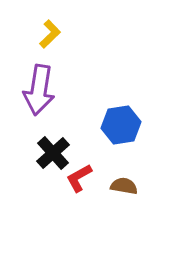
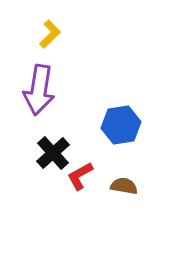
red L-shape: moved 1 px right, 2 px up
